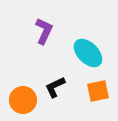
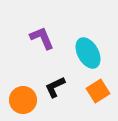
purple L-shape: moved 2 px left, 7 px down; rotated 48 degrees counterclockwise
cyan ellipse: rotated 16 degrees clockwise
orange square: rotated 20 degrees counterclockwise
